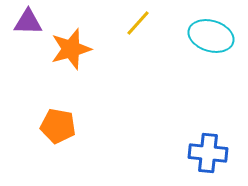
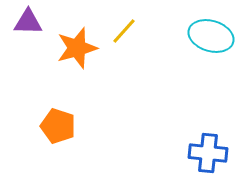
yellow line: moved 14 px left, 8 px down
orange star: moved 6 px right, 1 px up
orange pentagon: rotated 8 degrees clockwise
